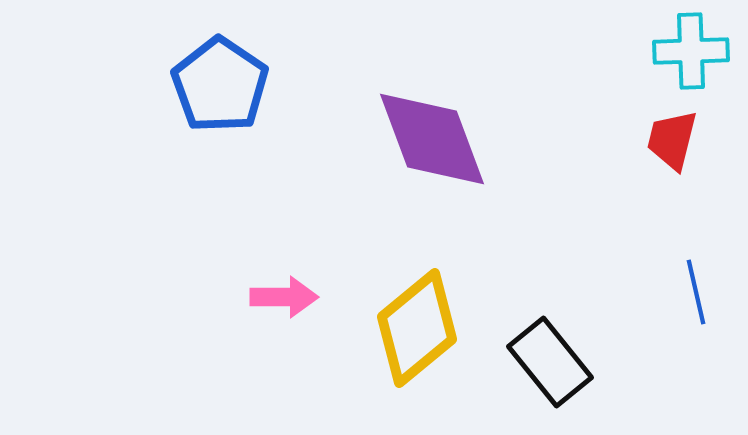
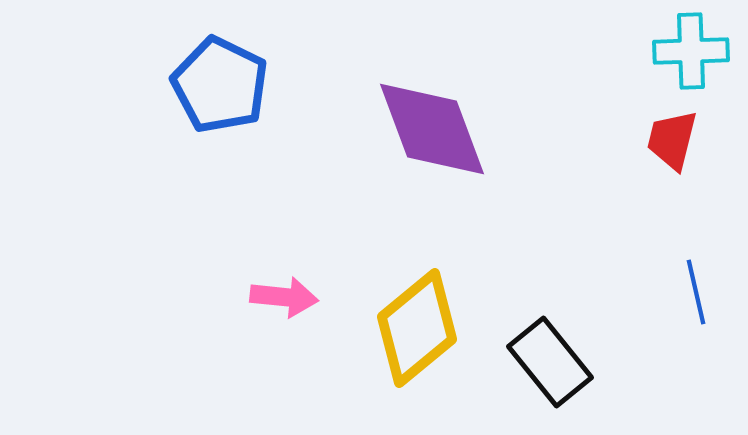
blue pentagon: rotated 8 degrees counterclockwise
purple diamond: moved 10 px up
pink arrow: rotated 6 degrees clockwise
